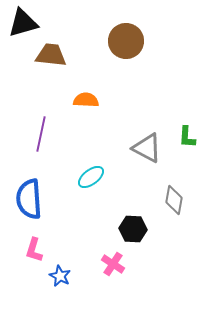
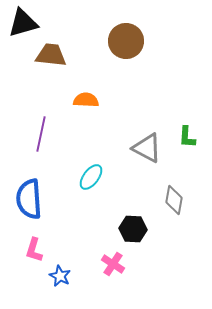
cyan ellipse: rotated 16 degrees counterclockwise
